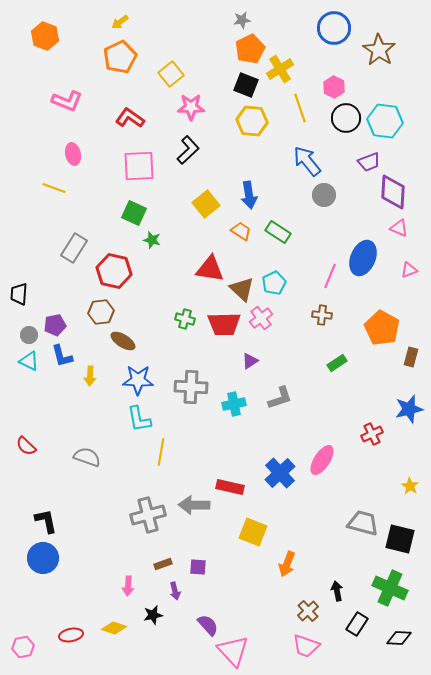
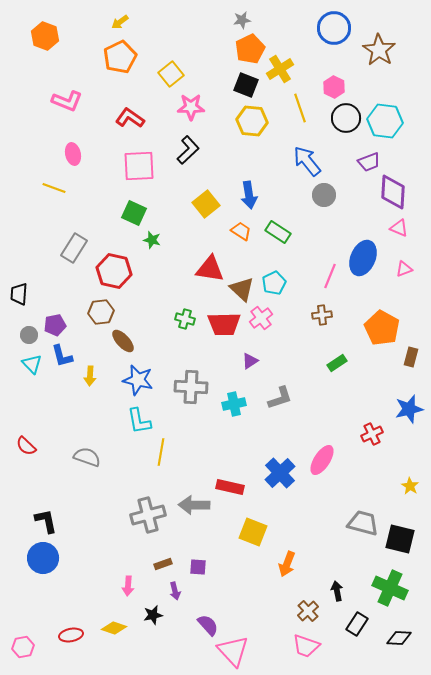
pink triangle at (409, 270): moved 5 px left, 1 px up
brown cross at (322, 315): rotated 12 degrees counterclockwise
brown ellipse at (123, 341): rotated 15 degrees clockwise
cyan triangle at (29, 361): moved 3 px right, 3 px down; rotated 20 degrees clockwise
blue star at (138, 380): rotated 12 degrees clockwise
cyan L-shape at (139, 419): moved 2 px down
